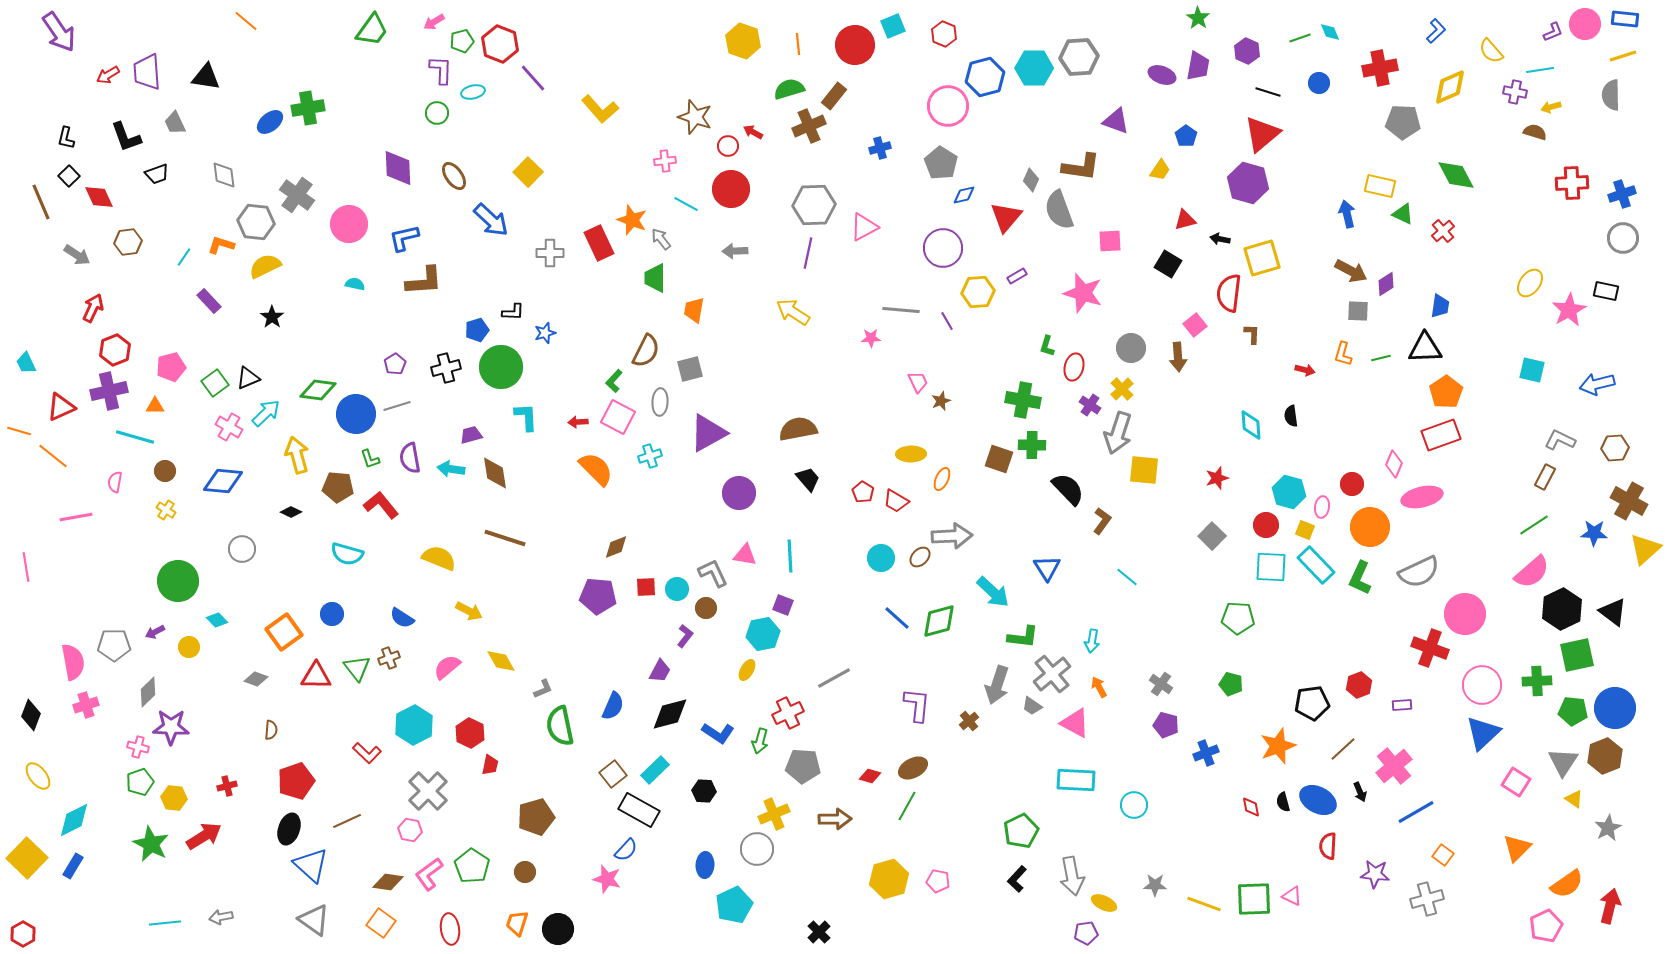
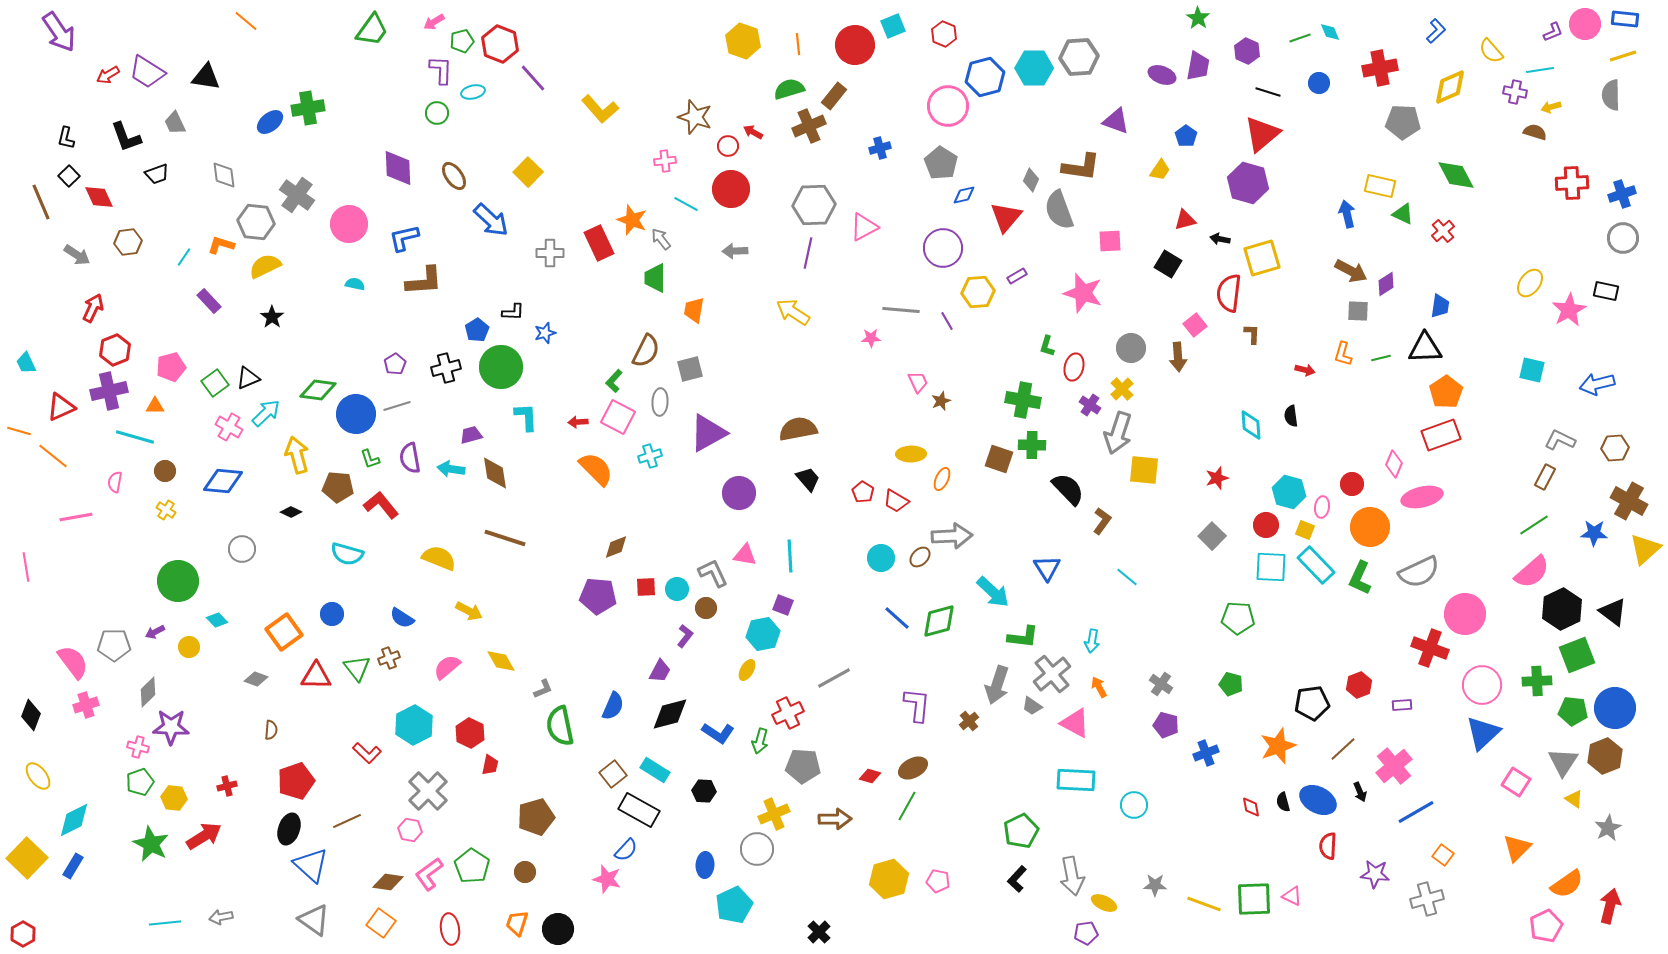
purple trapezoid at (147, 72): rotated 54 degrees counterclockwise
blue pentagon at (477, 330): rotated 15 degrees counterclockwise
green square at (1577, 655): rotated 9 degrees counterclockwise
pink semicircle at (73, 662): rotated 27 degrees counterclockwise
cyan rectangle at (655, 770): rotated 76 degrees clockwise
